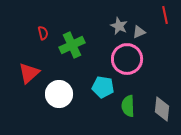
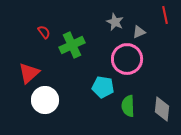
gray star: moved 4 px left, 4 px up
red semicircle: moved 1 px right, 1 px up; rotated 24 degrees counterclockwise
white circle: moved 14 px left, 6 px down
